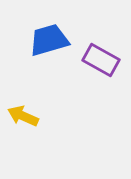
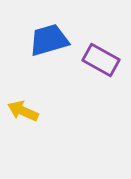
yellow arrow: moved 5 px up
